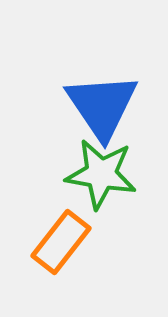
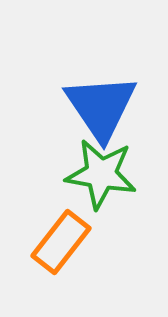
blue triangle: moved 1 px left, 1 px down
